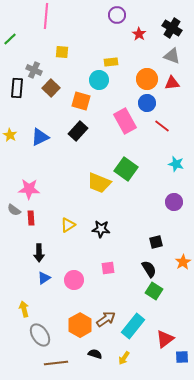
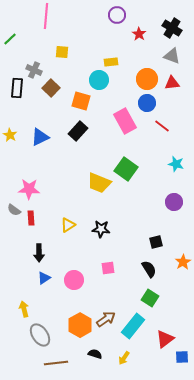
green square at (154, 291): moved 4 px left, 7 px down
